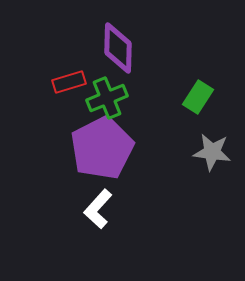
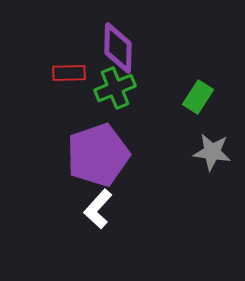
red rectangle: moved 9 px up; rotated 16 degrees clockwise
green cross: moved 8 px right, 10 px up
purple pentagon: moved 4 px left, 7 px down; rotated 8 degrees clockwise
